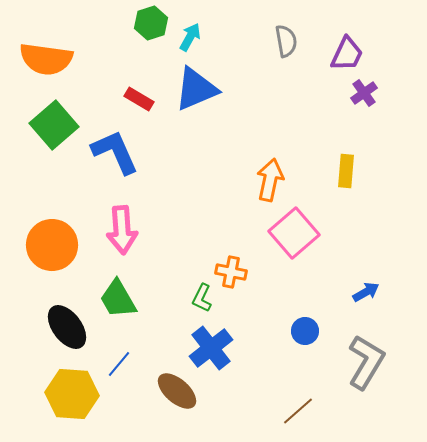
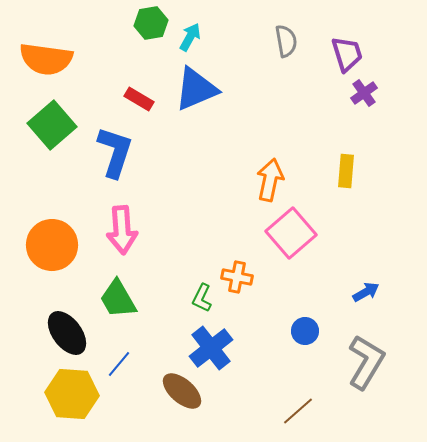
green hexagon: rotated 8 degrees clockwise
purple trapezoid: rotated 42 degrees counterclockwise
green square: moved 2 px left
blue L-shape: rotated 42 degrees clockwise
pink square: moved 3 px left
orange cross: moved 6 px right, 5 px down
black ellipse: moved 6 px down
brown ellipse: moved 5 px right
